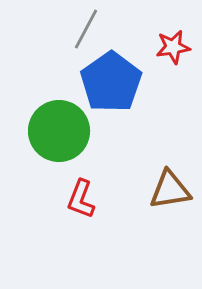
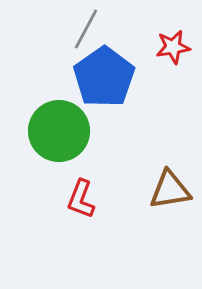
blue pentagon: moved 7 px left, 5 px up
